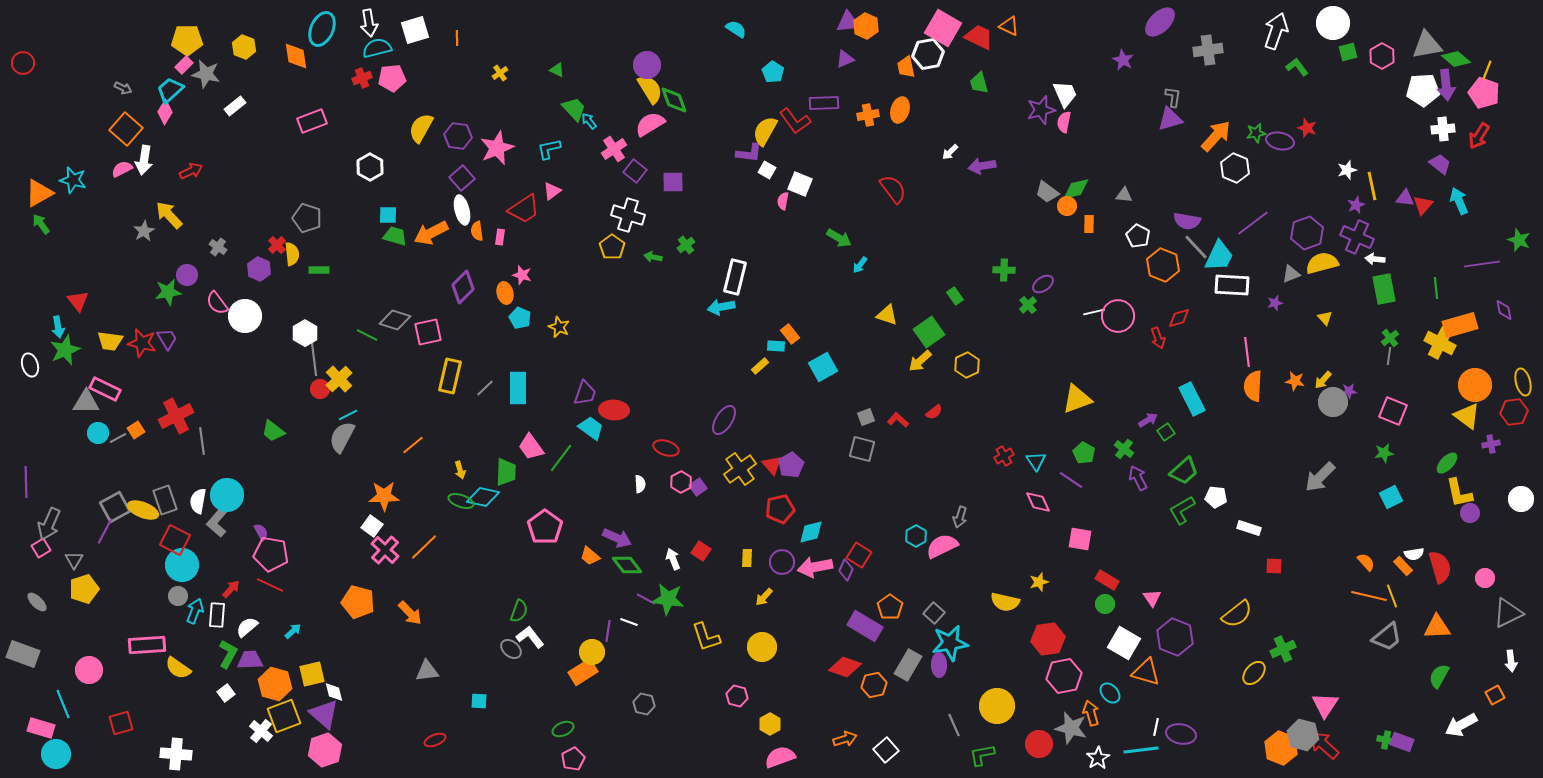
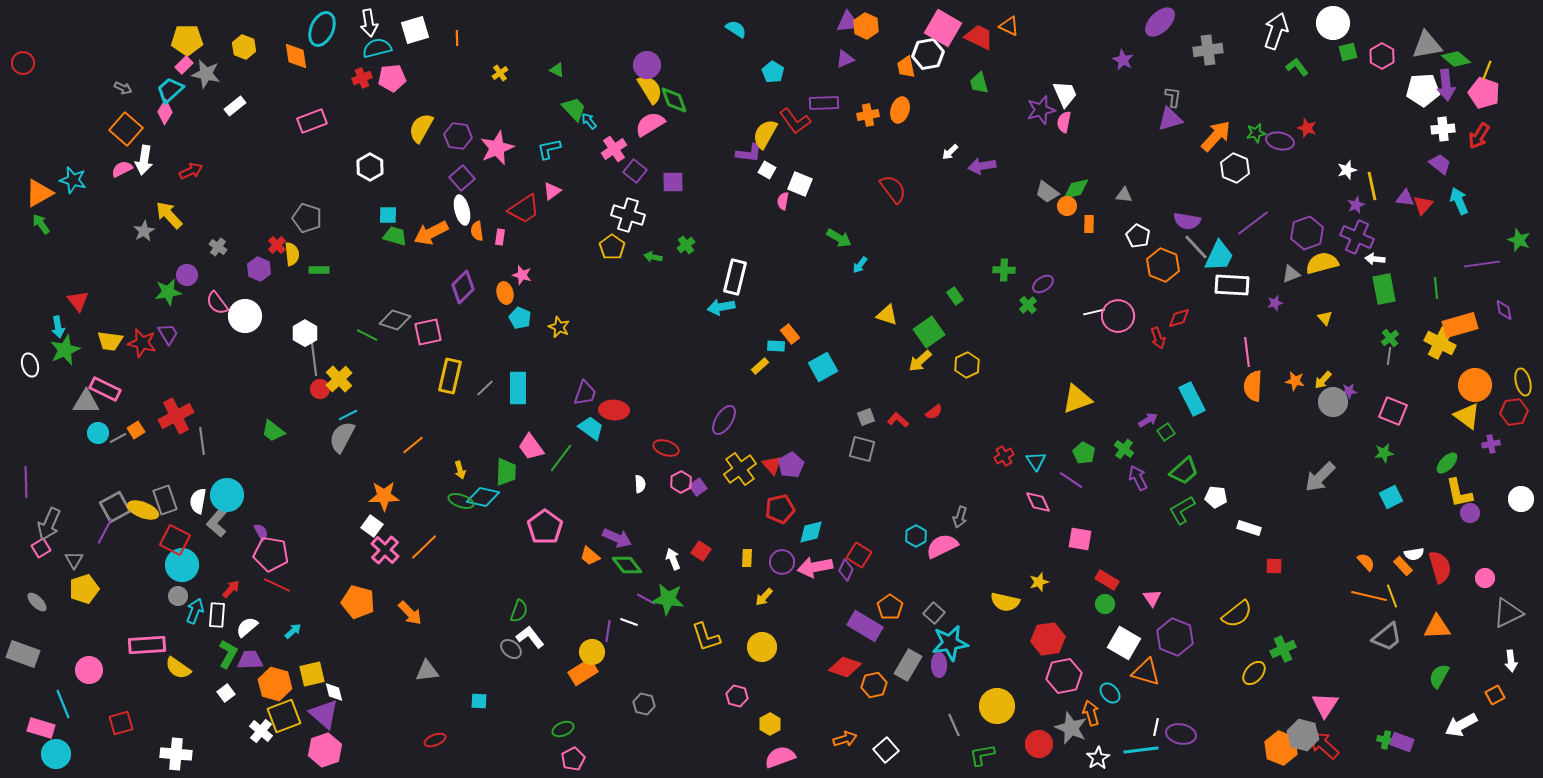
yellow semicircle at (765, 131): moved 3 px down
purple trapezoid at (167, 339): moved 1 px right, 5 px up
red line at (270, 585): moved 7 px right
gray star at (1071, 728): rotated 8 degrees clockwise
